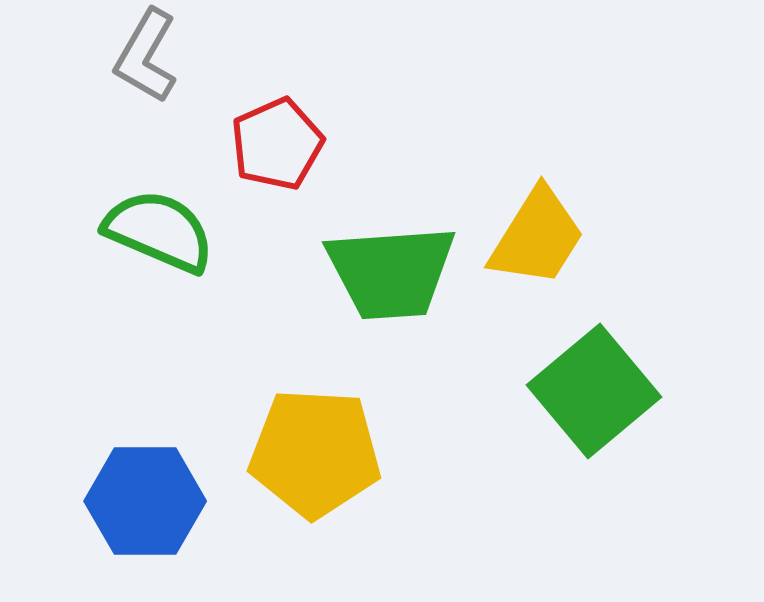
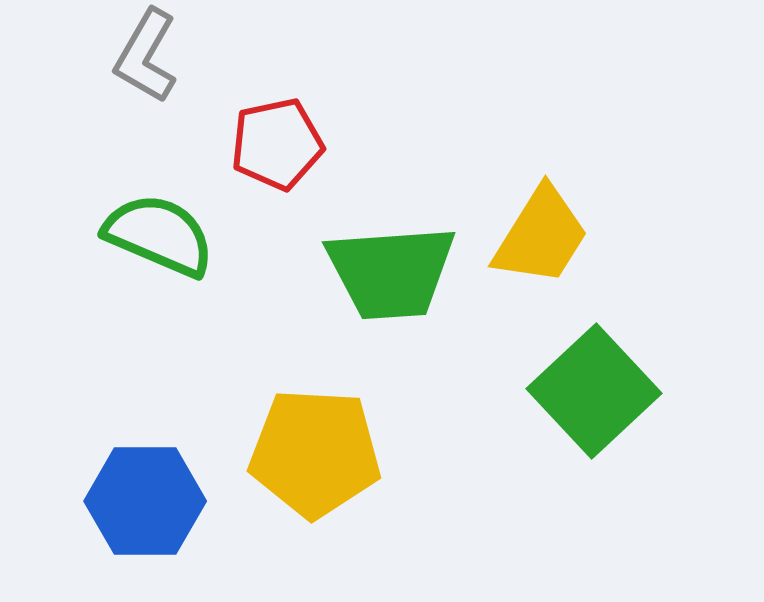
red pentagon: rotated 12 degrees clockwise
green semicircle: moved 4 px down
yellow trapezoid: moved 4 px right, 1 px up
green square: rotated 3 degrees counterclockwise
